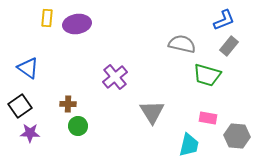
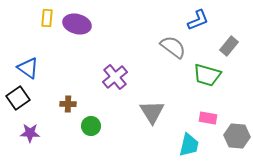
blue L-shape: moved 26 px left
purple ellipse: rotated 24 degrees clockwise
gray semicircle: moved 9 px left, 3 px down; rotated 24 degrees clockwise
black square: moved 2 px left, 8 px up
green circle: moved 13 px right
